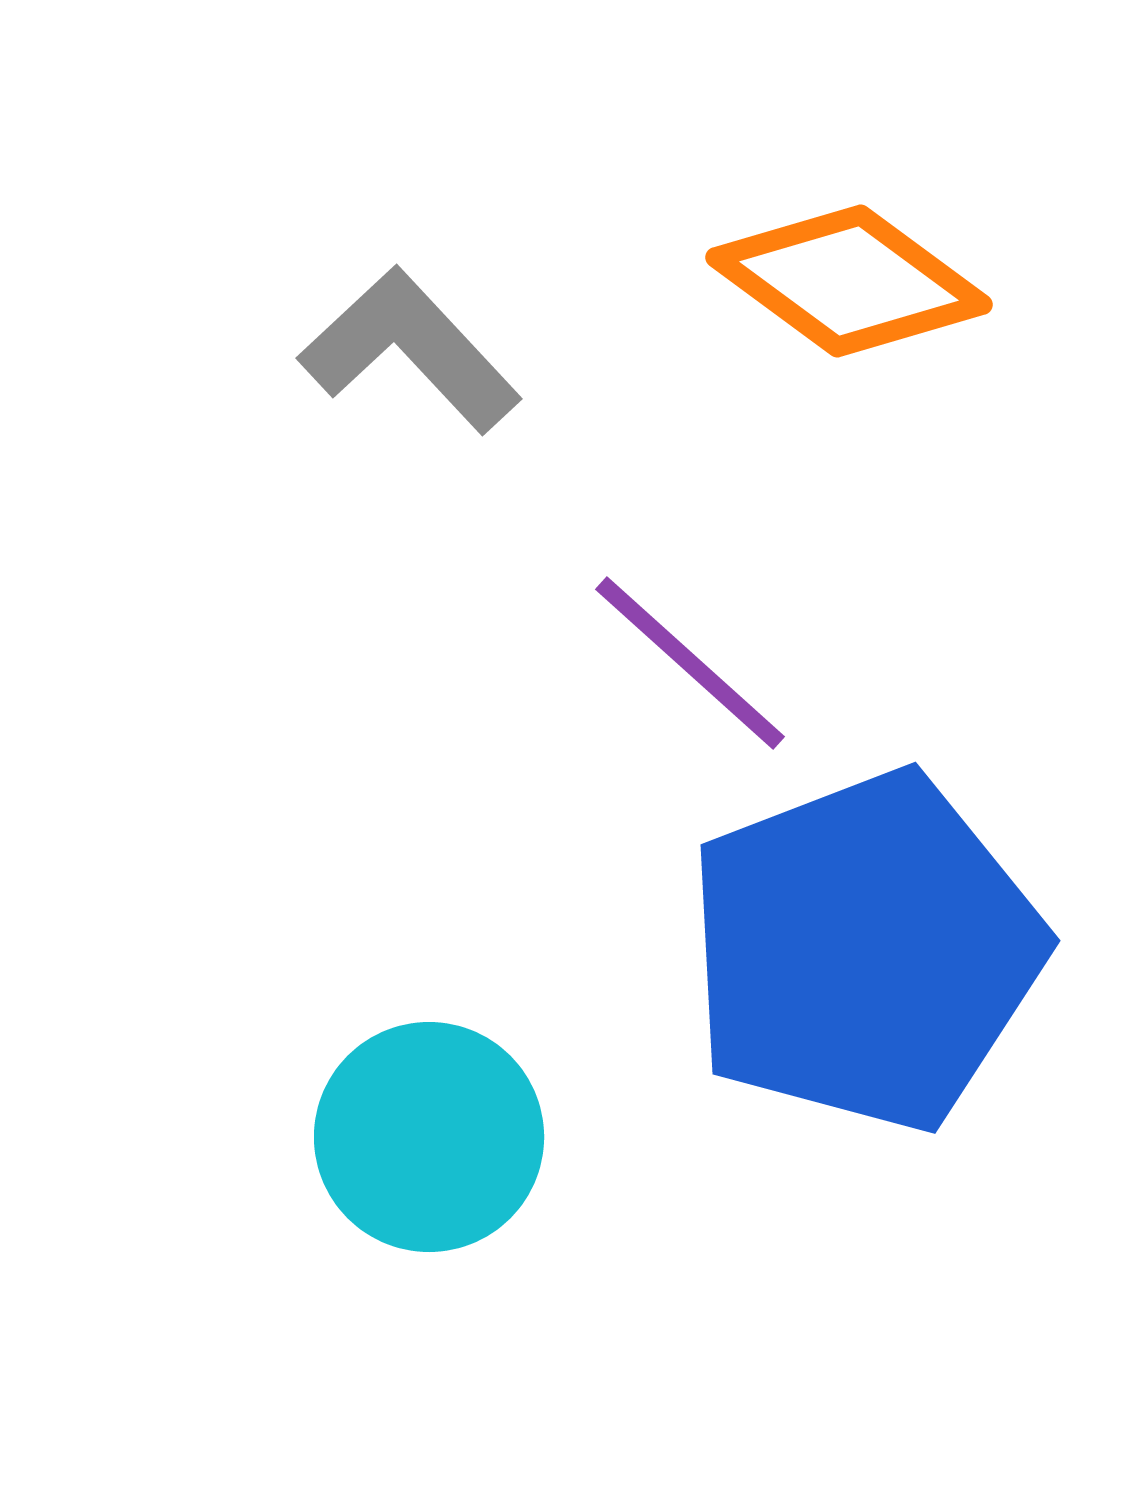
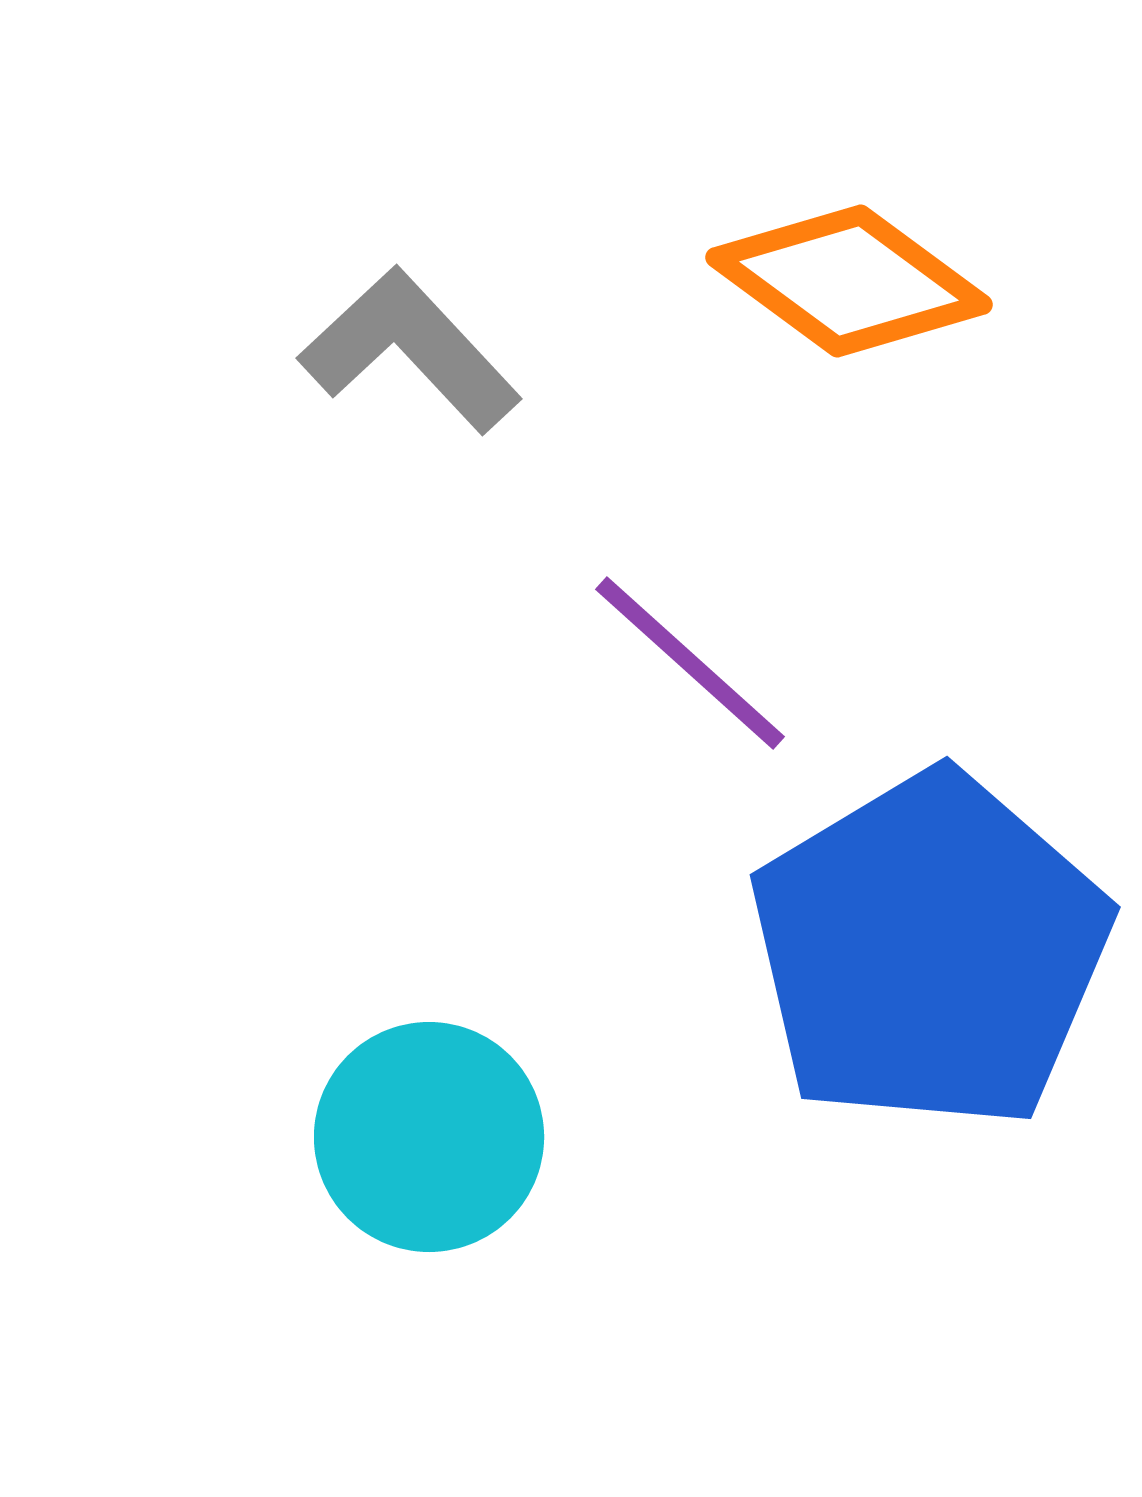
blue pentagon: moved 65 px right; rotated 10 degrees counterclockwise
